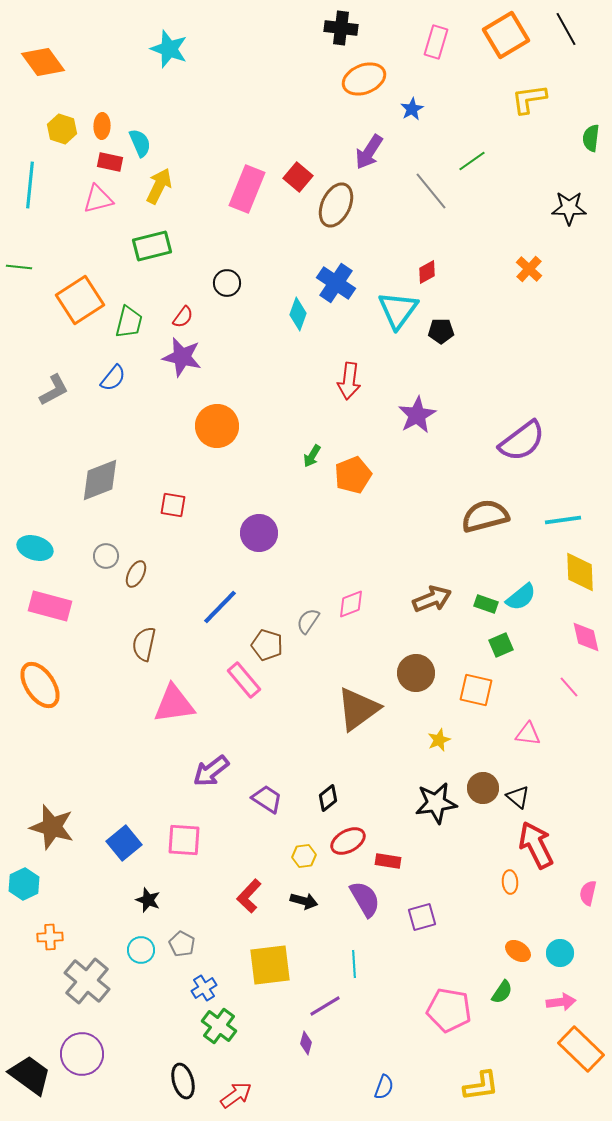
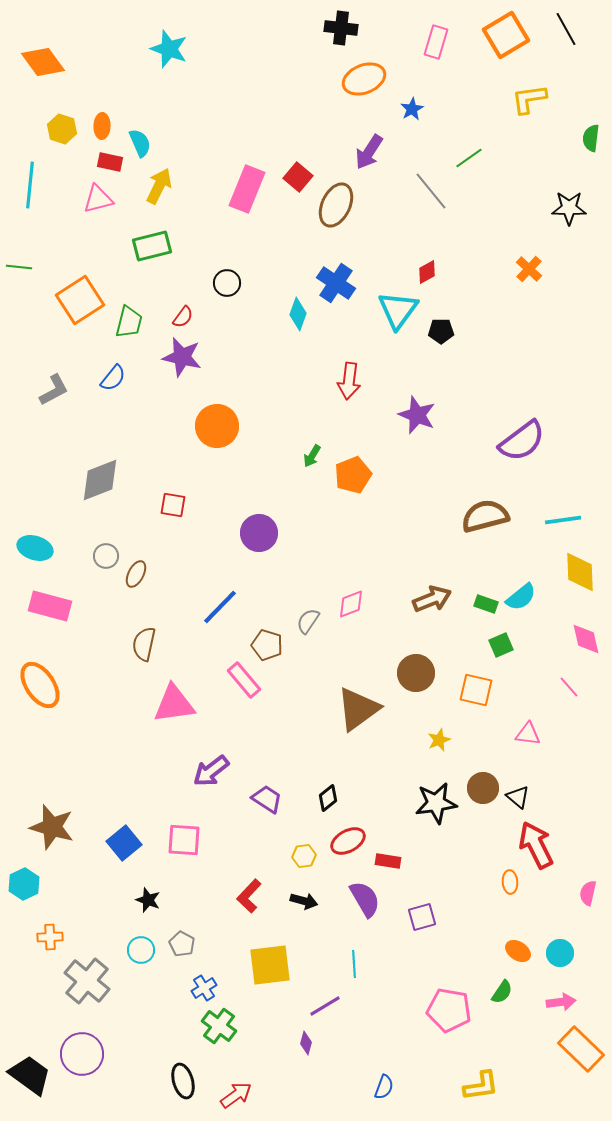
green line at (472, 161): moved 3 px left, 3 px up
purple star at (417, 415): rotated 21 degrees counterclockwise
pink diamond at (586, 637): moved 2 px down
